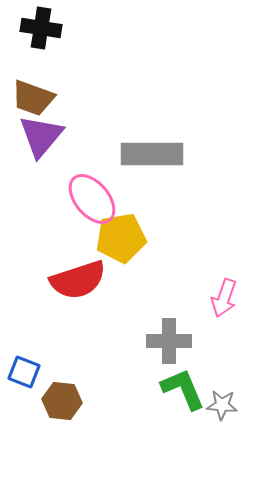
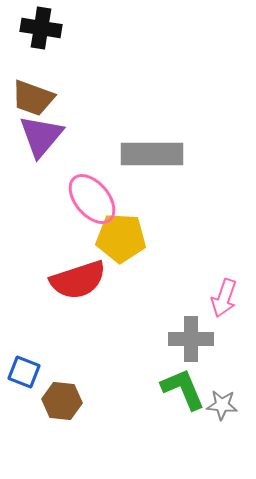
yellow pentagon: rotated 12 degrees clockwise
gray cross: moved 22 px right, 2 px up
